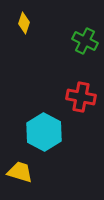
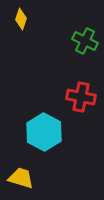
yellow diamond: moved 3 px left, 4 px up
yellow trapezoid: moved 1 px right, 6 px down
